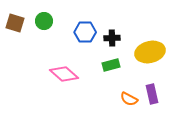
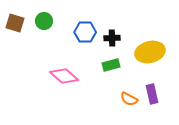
pink diamond: moved 2 px down
